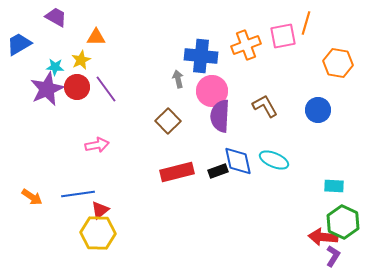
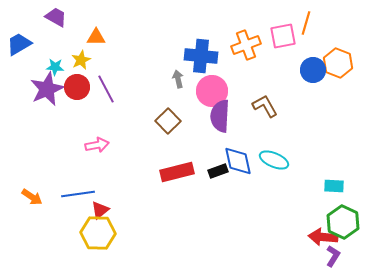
orange hexagon: rotated 12 degrees clockwise
purple line: rotated 8 degrees clockwise
blue circle: moved 5 px left, 40 px up
